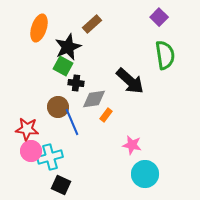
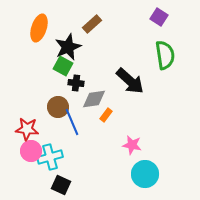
purple square: rotated 12 degrees counterclockwise
